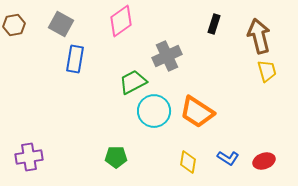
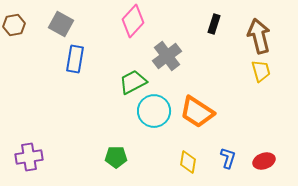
pink diamond: moved 12 px right; rotated 12 degrees counterclockwise
gray cross: rotated 12 degrees counterclockwise
yellow trapezoid: moved 6 px left
blue L-shape: rotated 105 degrees counterclockwise
